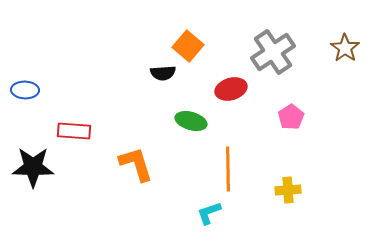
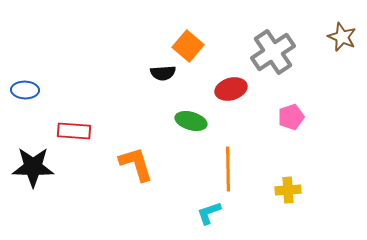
brown star: moved 3 px left, 11 px up; rotated 12 degrees counterclockwise
pink pentagon: rotated 15 degrees clockwise
